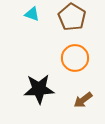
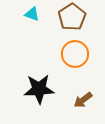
brown pentagon: rotated 8 degrees clockwise
orange circle: moved 4 px up
